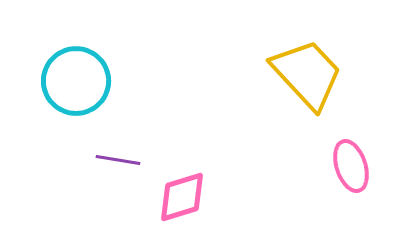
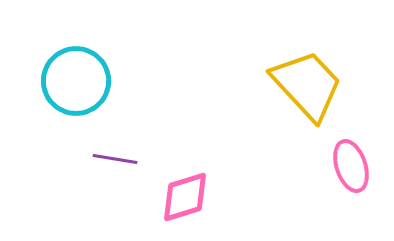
yellow trapezoid: moved 11 px down
purple line: moved 3 px left, 1 px up
pink diamond: moved 3 px right
